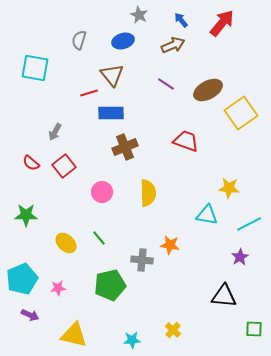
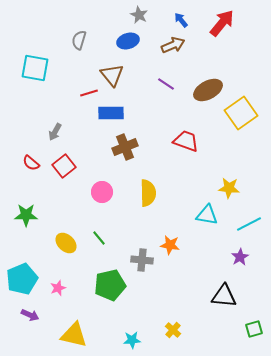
blue ellipse: moved 5 px right
pink star: rotated 14 degrees counterclockwise
green square: rotated 18 degrees counterclockwise
